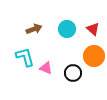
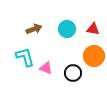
red triangle: rotated 32 degrees counterclockwise
